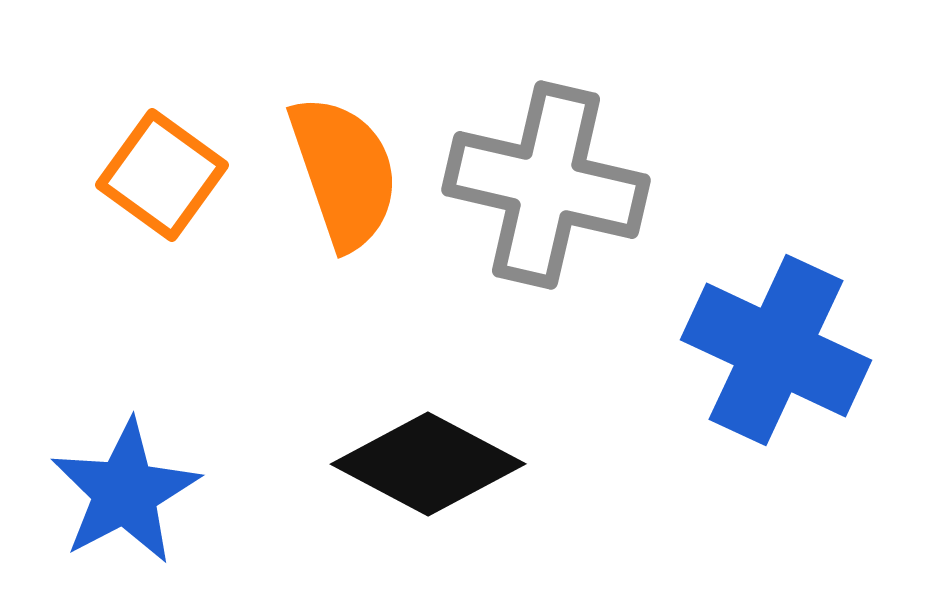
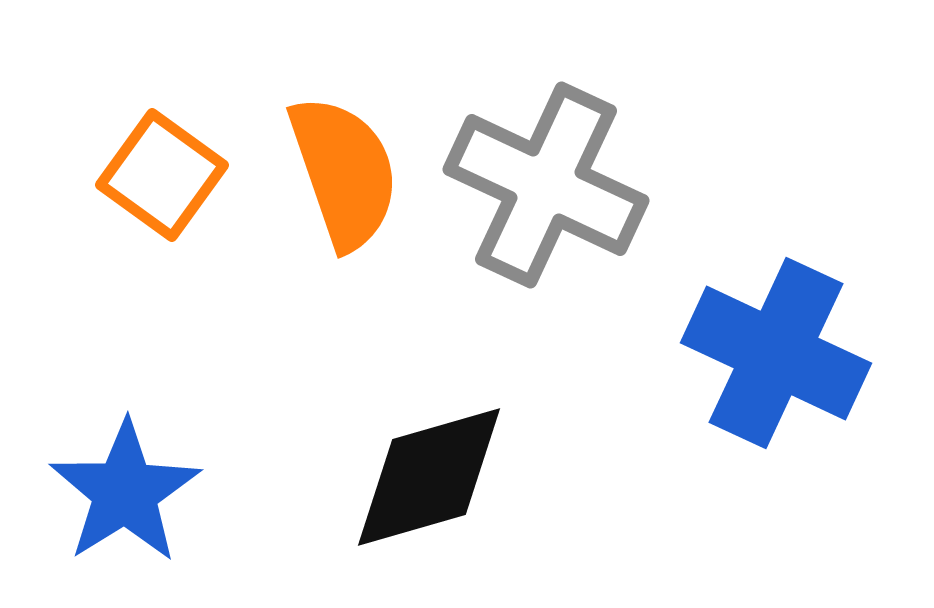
gray cross: rotated 12 degrees clockwise
blue cross: moved 3 px down
black diamond: moved 1 px right, 13 px down; rotated 44 degrees counterclockwise
blue star: rotated 4 degrees counterclockwise
